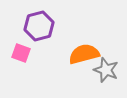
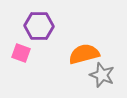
purple hexagon: rotated 16 degrees clockwise
gray star: moved 4 px left, 5 px down
